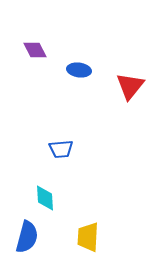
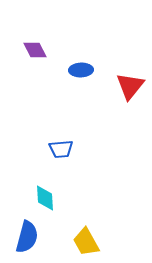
blue ellipse: moved 2 px right; rotated 10 degrees counterclockwise
yellow trapezoid: moved 2 px left, 5 px down; rotated 32 degrees counterclockwise
